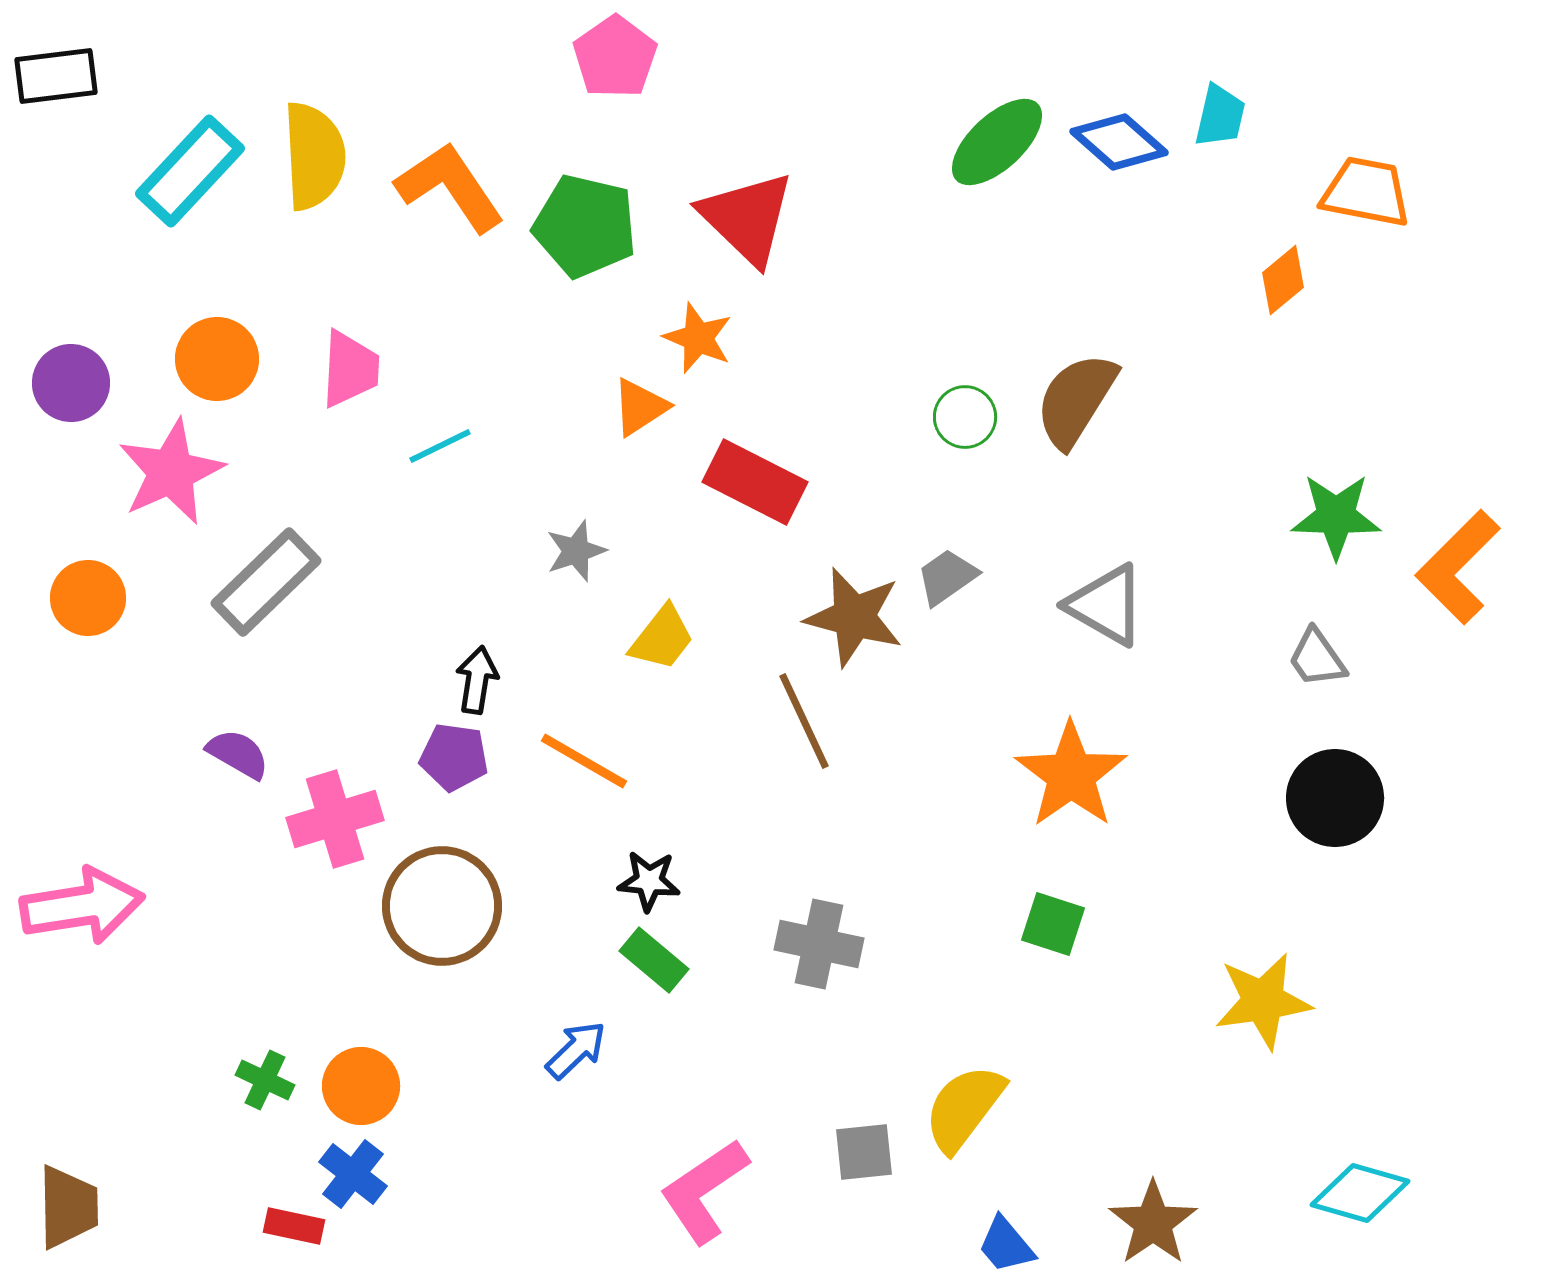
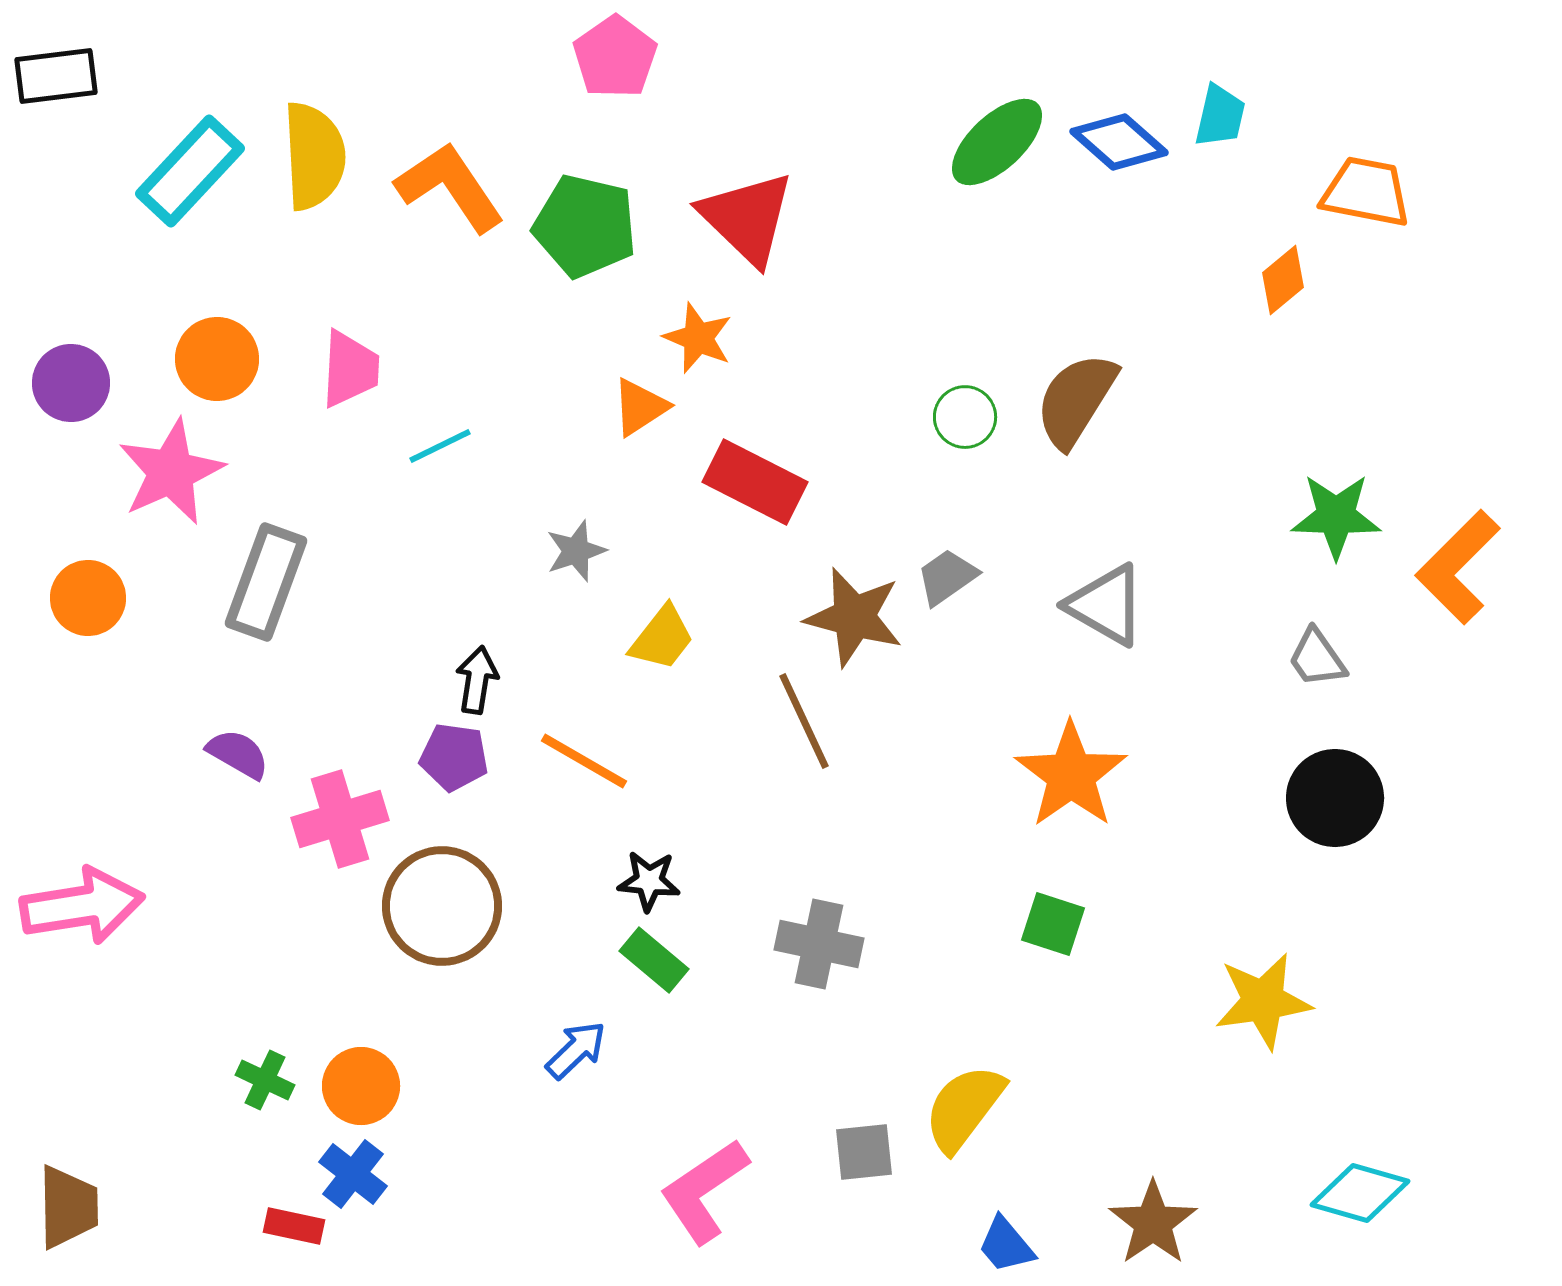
gray rectangle at (266, 582): rotated 26 degrees counterclockwise
pink cross at (335, 819): moved 5 px right
